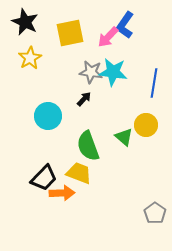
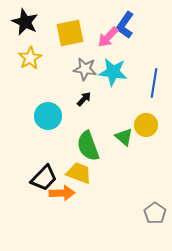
gray star: moved 6 px left, 3 px up
